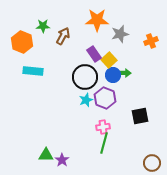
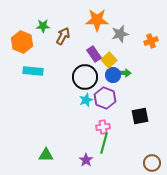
purple star: moved 24 px right
